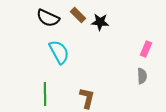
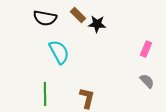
black semicircle: moved 3 px left; rotated 15 degrees counterclockwise
black star: moved 3 px left, 2 px down
gray semicircle: moved 5 px right, 5 px down; rotated 42 degrees counterclockwise
